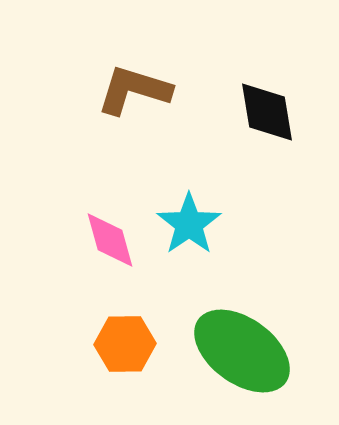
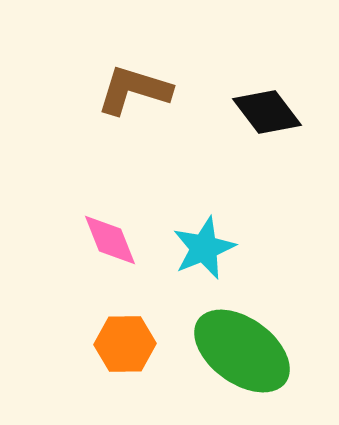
black diamond: rotated 28 degrees counterclockwise
cyan star: moved 15 px right, 24 px down; rotated 12 degrees clockwise
pink diamond: rotated 6 degrees counterclockwise
